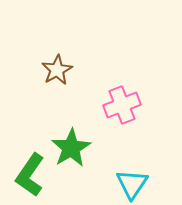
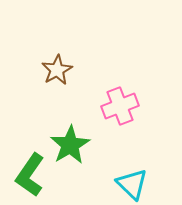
pink cross: moved 2 px left, 1 px down
green star: moved 1 px left, 3 px up
cyan triangle: rotated 20 degrees counterclockwise
